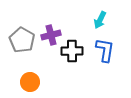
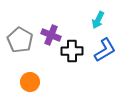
cyan arrow: moved 2 px left
purple cross: rotated 36 degrees clockwise
gray pentagon: moved 2 px left
blue L-shape: rotated 50 degrees clockwise
